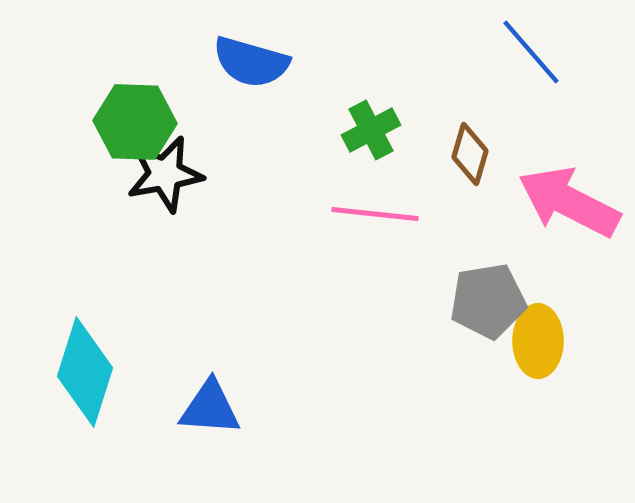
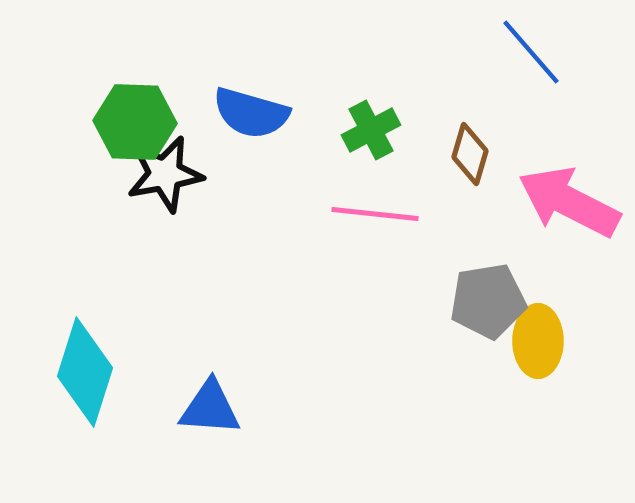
blue semicircle: moved 51 px down
